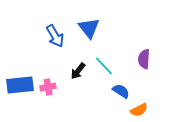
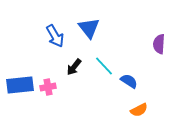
purple semicircle: moved 15 px right, 15 px up
black arrow: moved 4 px left, 4 px up
blue semicircle: moved 8 px right, 10 px up
